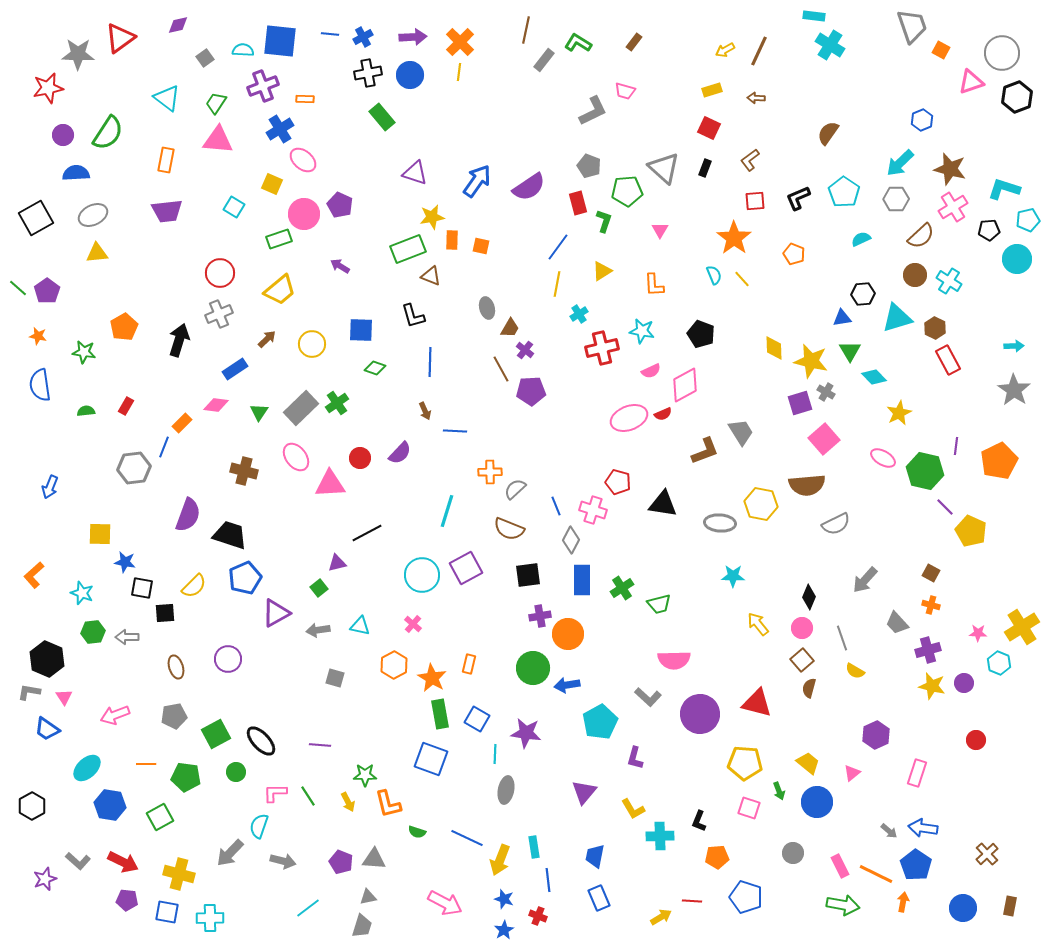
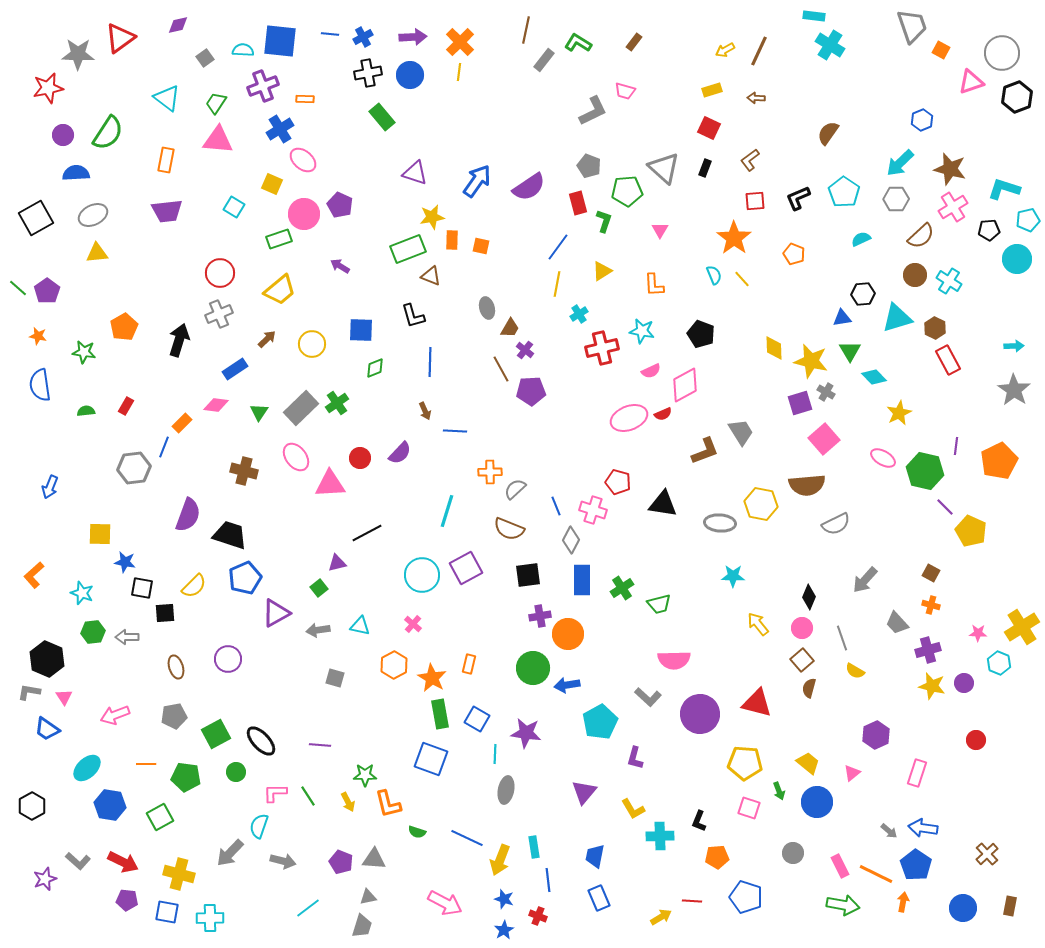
green diamond at (375, 368): rotated 40 degrees counterclockwise
